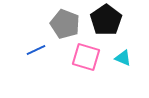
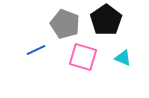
pink square: moved 3 px left
